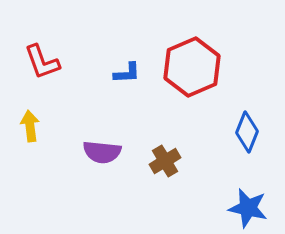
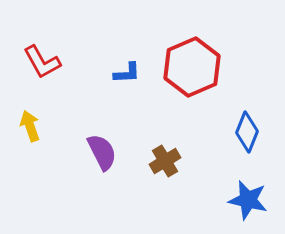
red L-shape: rotated 9 degrees counterclockwise
yellow arrow: rotated 12 degrees counterclockwise
purple semicircle: rotated 123 degrees counterclockwise
blue star: moved 8 px up
